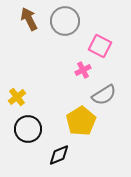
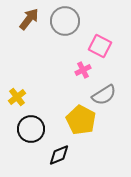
brown arrow: rotated 65 degrees clockwise
yellow pentagon: moved 1 px up; rotated 12 degrees counterclockwise
black circle: moved 3 px right
